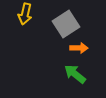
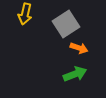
orange arrow: rotated 18 degrees clockwise
green arrow: rotated 120 degrees clockwise
